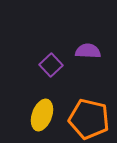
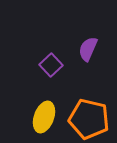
purple semicircle: moved 2 px up; rotated 70 degrees counterclockwise
yellow ellipse: moved 2 px right, 2 px down
